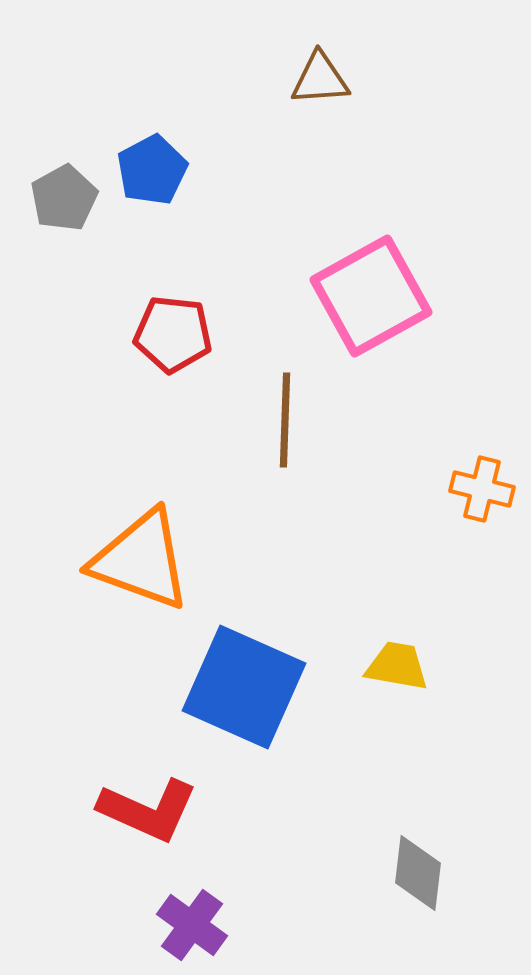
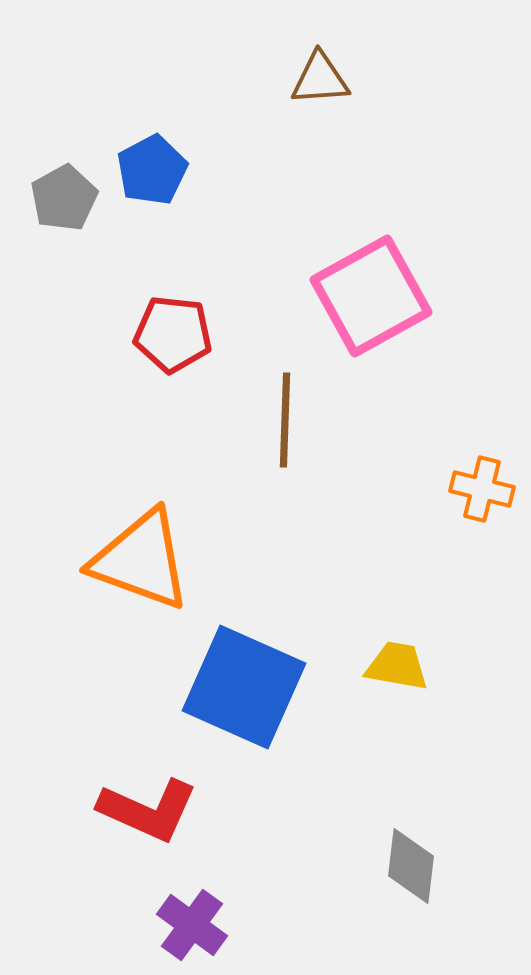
gray diamond: moved 7 px left, 7 px up
